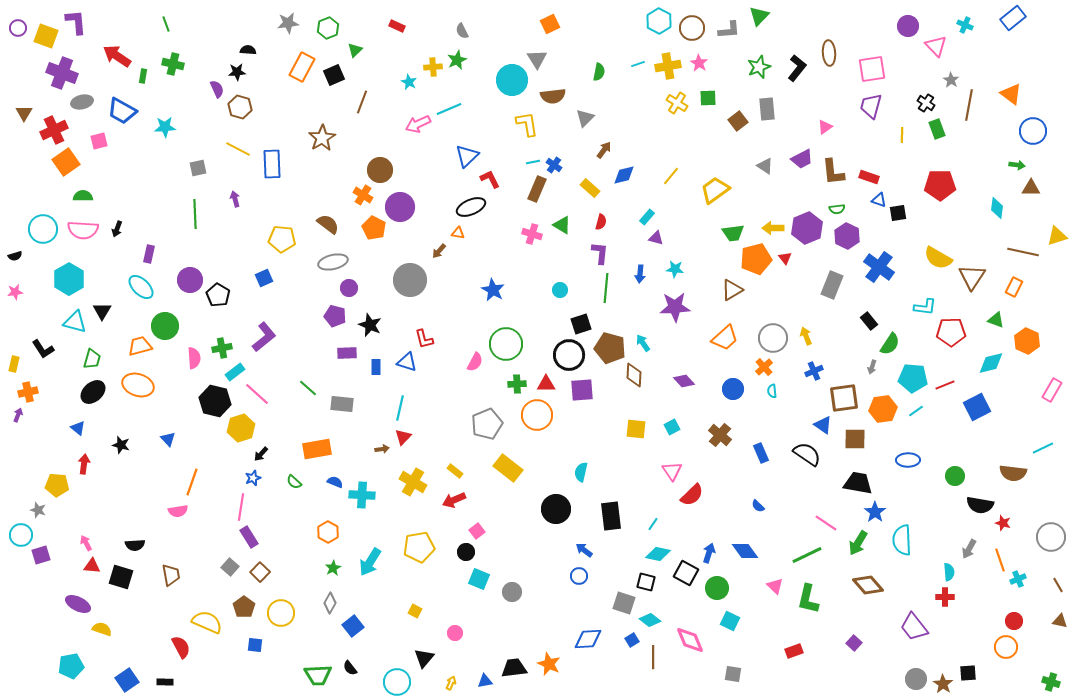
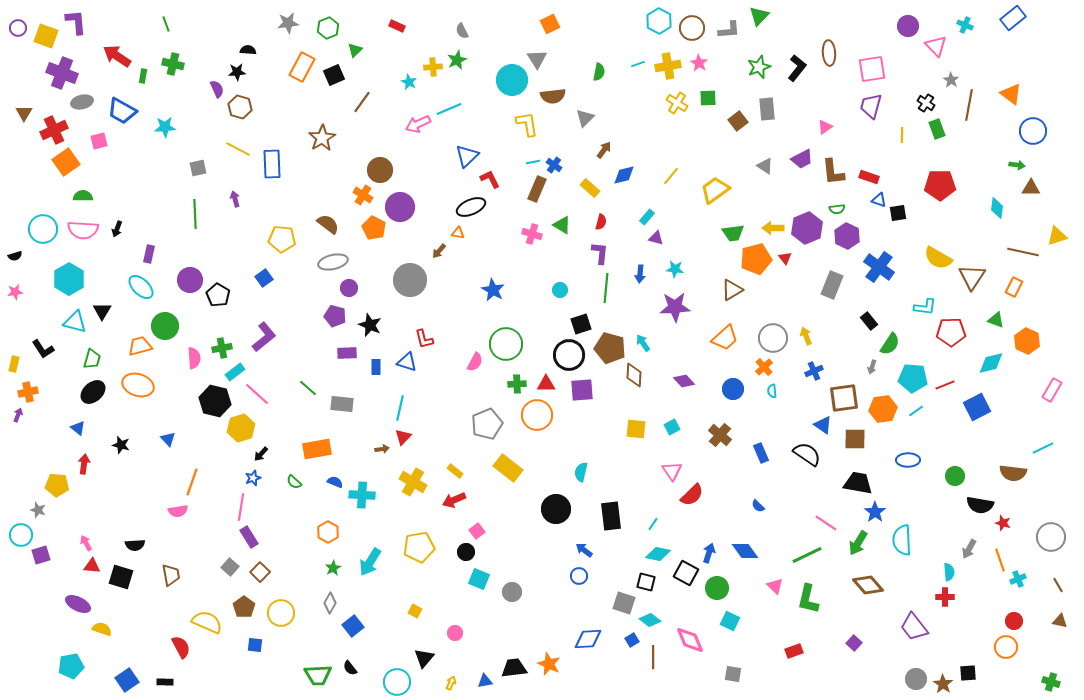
brown line at (362, 102): rotated 15 degrees clockwise
blue square at (264, 278): rotated 12 degrees counterclockwise
